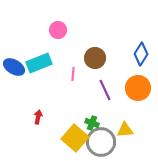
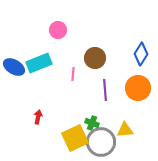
purple line: rotated 20 degrees clockwise
yellow square: rotated 24 degrees clockwise
